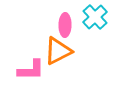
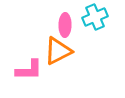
cyan cross: rotated 20 degrees clockwise
pink L-shape: moved 2 px left
